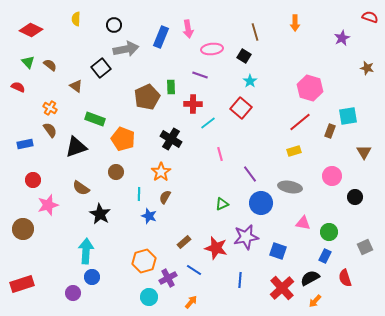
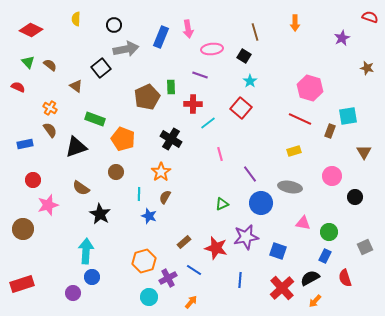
red line at (300, 122): moved 3 px up; rotated 65 degrees clockwise
